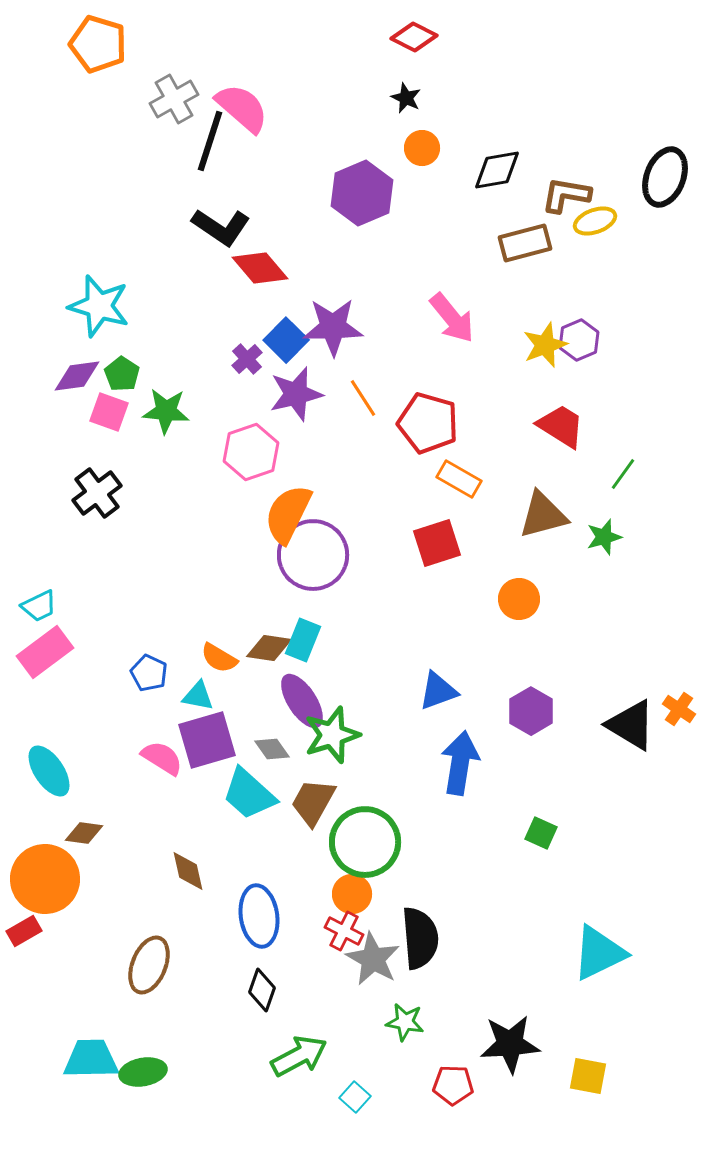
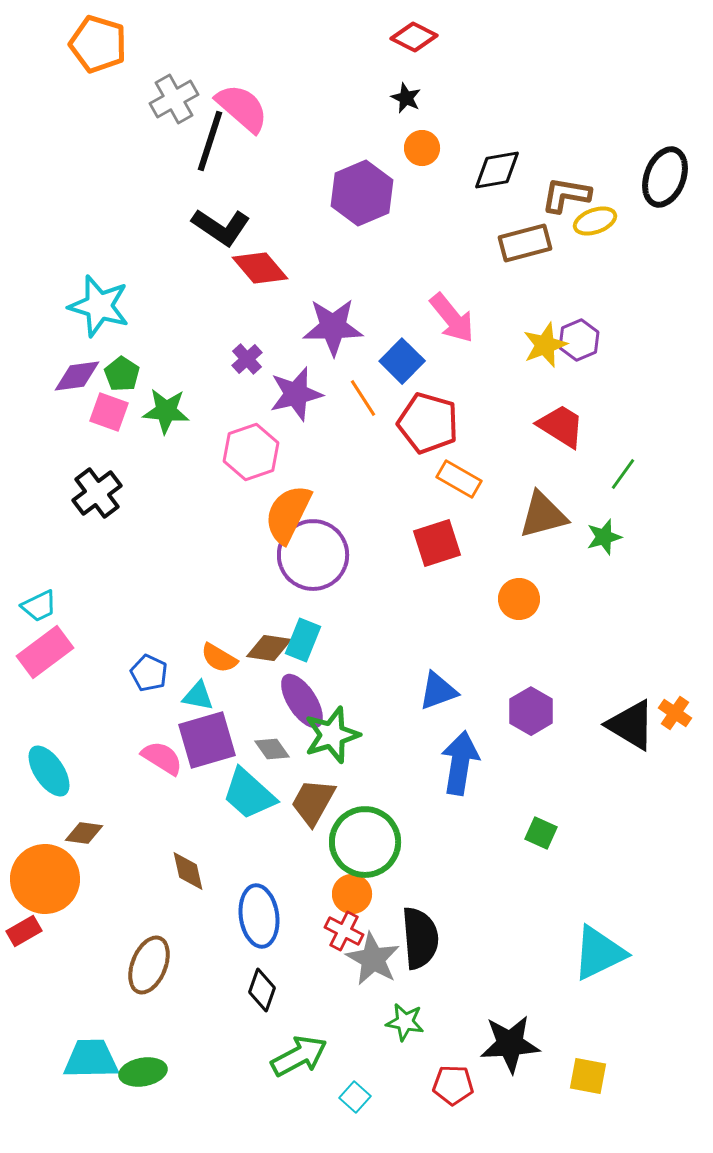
blue square at (286, 340): moved 116 px right, 21 px down
orange cross at (679, 709): moved 4 px left, 4 px down
